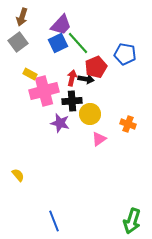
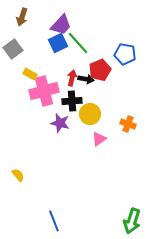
gray square: moved 5 px left, 7 px down
red pentagon: moved 4 px right, 3 px down
